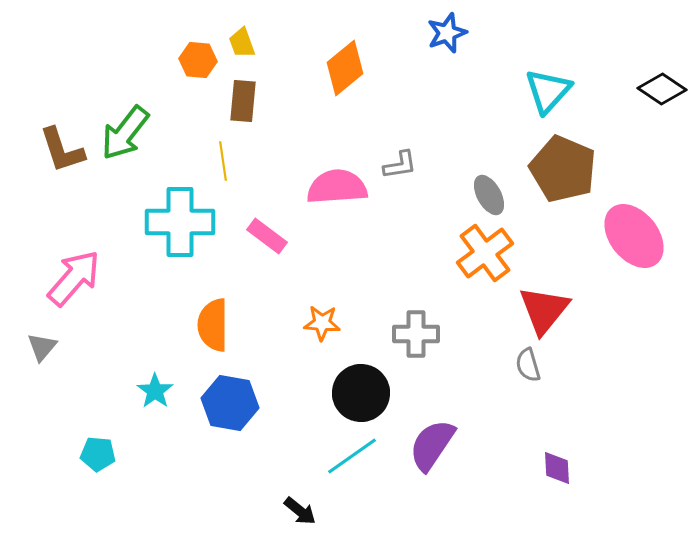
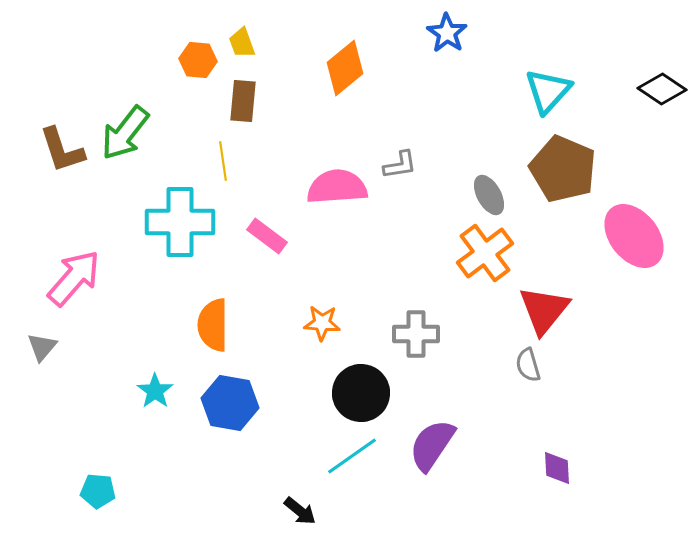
blue star: rotated 18 degrees counterclockwise
cyan pentagon: moved 37 px down
